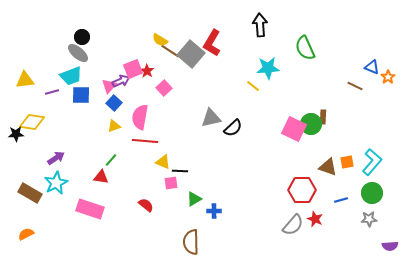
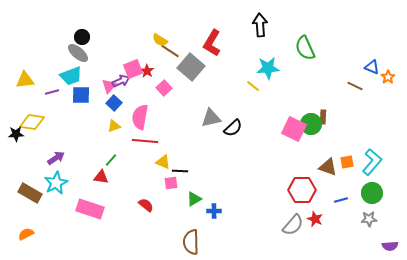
gray square at (191, 54): moved 13 px down
